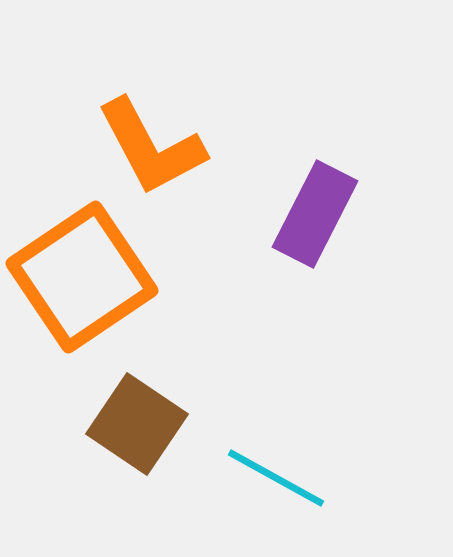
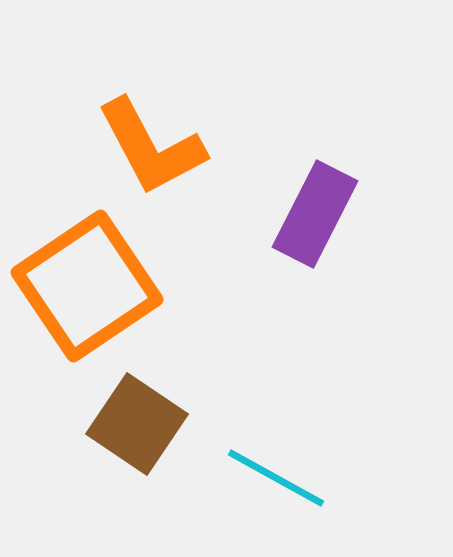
orange square: moved 5 px right, 9 px down
